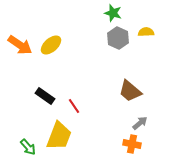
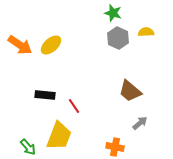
black rectangle: moved 1 px up; rotated 30 degrees counterclockwise
orange cross: moved 17 px left, 3 px down
